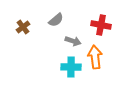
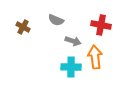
gray semicircle: rotated 63 degrees clockwise
brown cross: rotated 24 degrees counterclockwise
